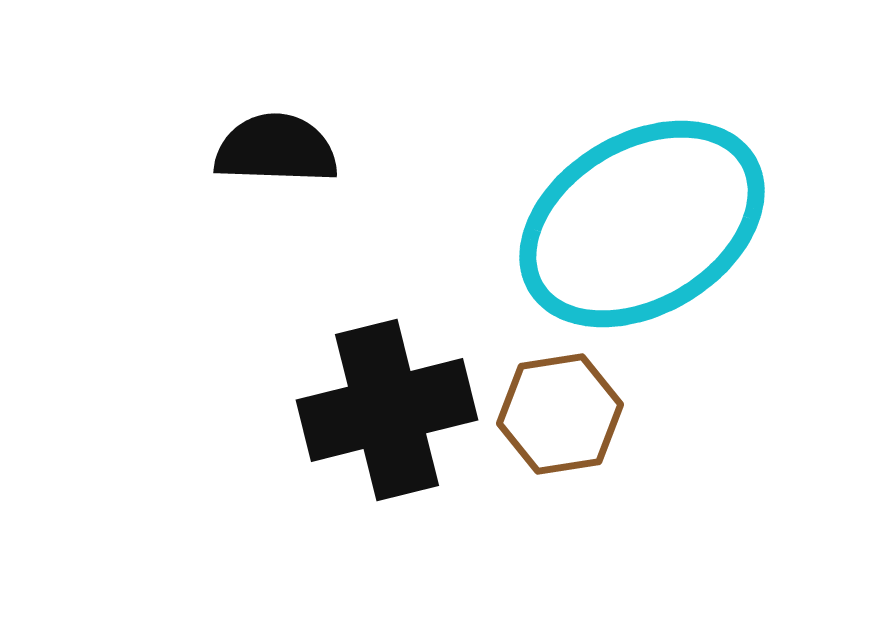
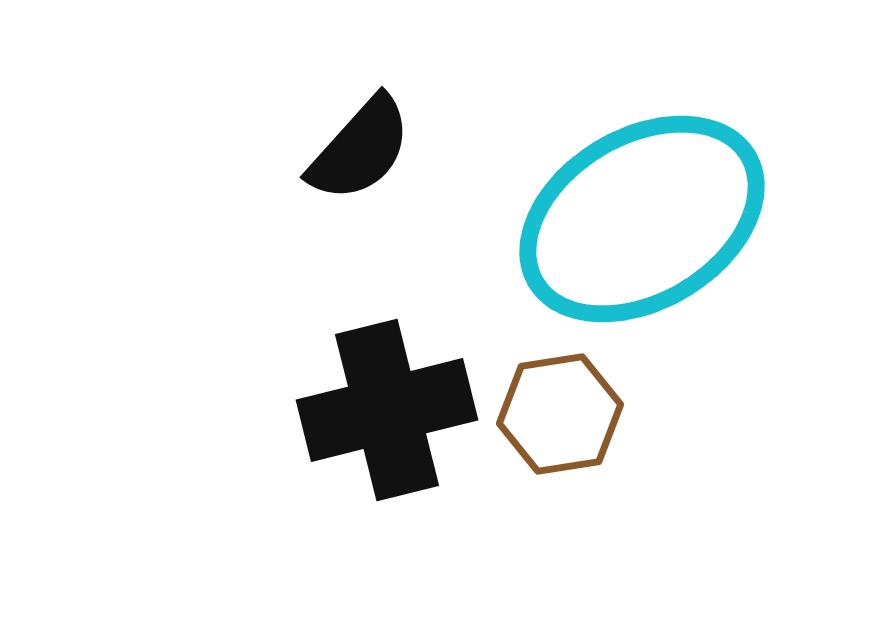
black semicircle: moved 84 px right; rotated 130 degrees clockwise
cyan ellipse: moved 5 px up
